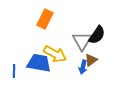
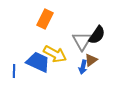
blue trapezoid: moved 1 px left, 1 px up; rotated 15 degrees clockwise
